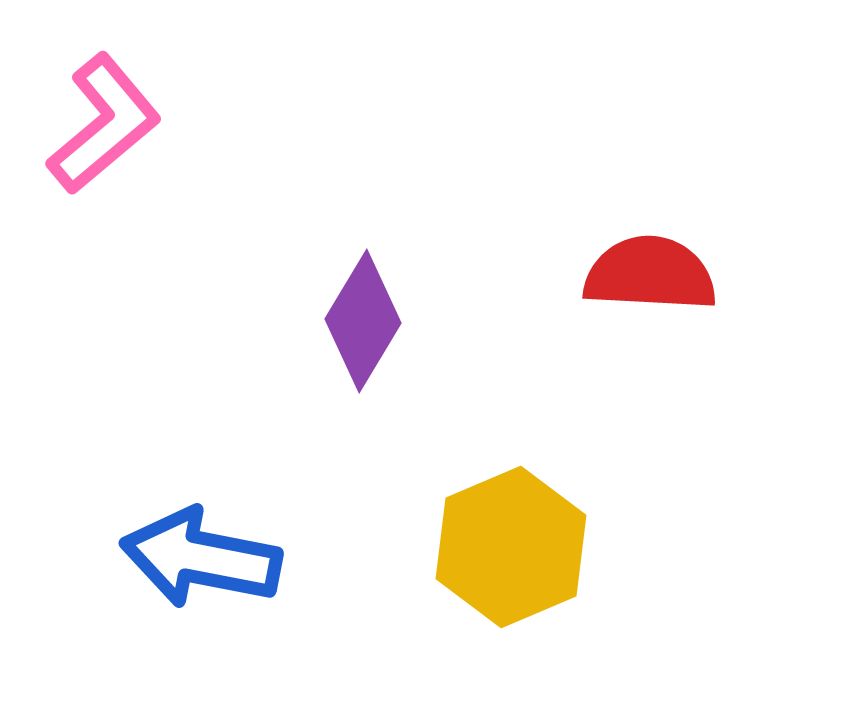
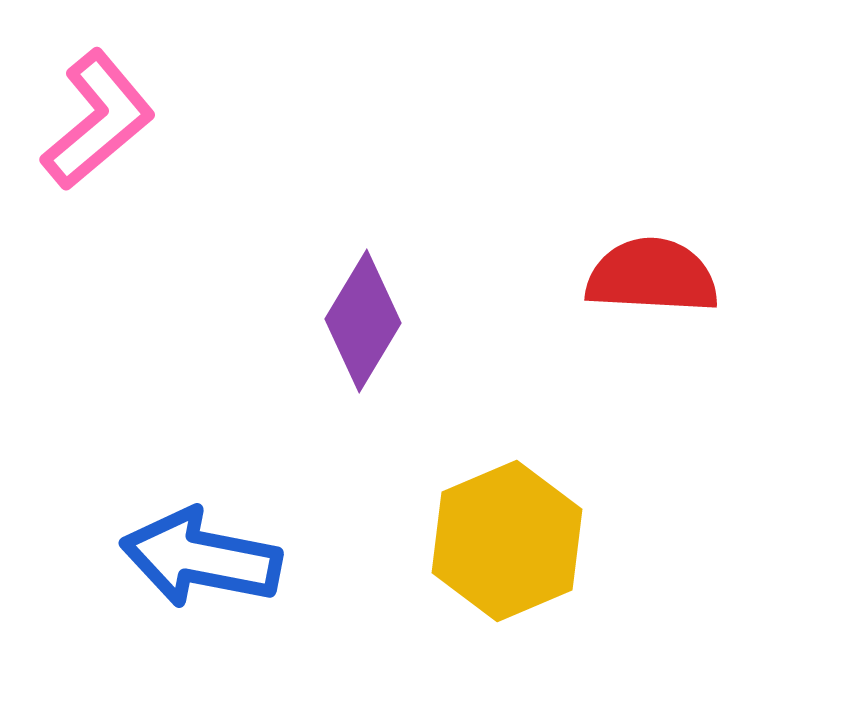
pink L-shape: moved 6 px left, 4 px up
red semicircle: moved 2 px right, 2 px down
yellow hexagon: moved 4 px left, 6 px up
